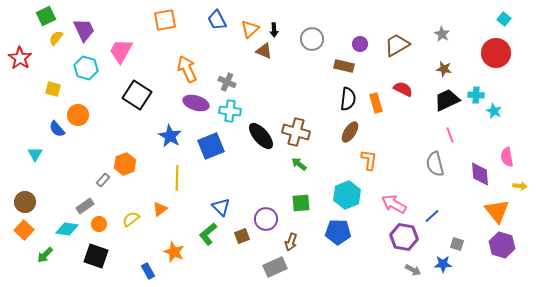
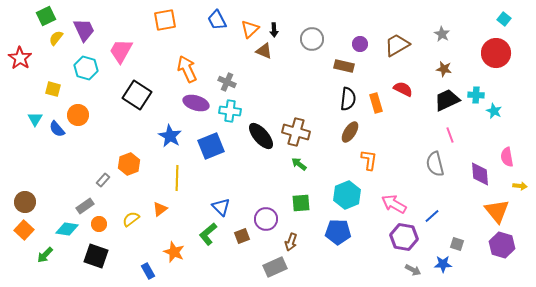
cyan triangle at (35, 154): moved 35 px up
orange hexagon at (125, 164): moved 4 px right
